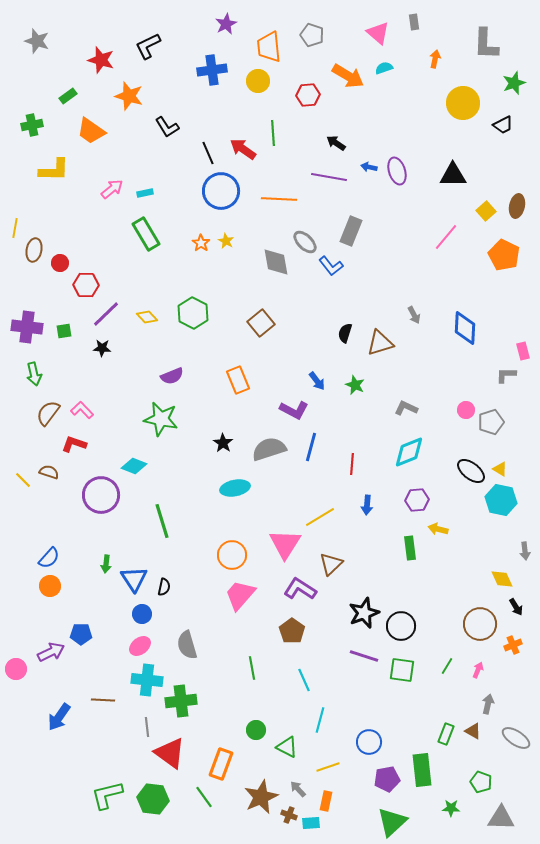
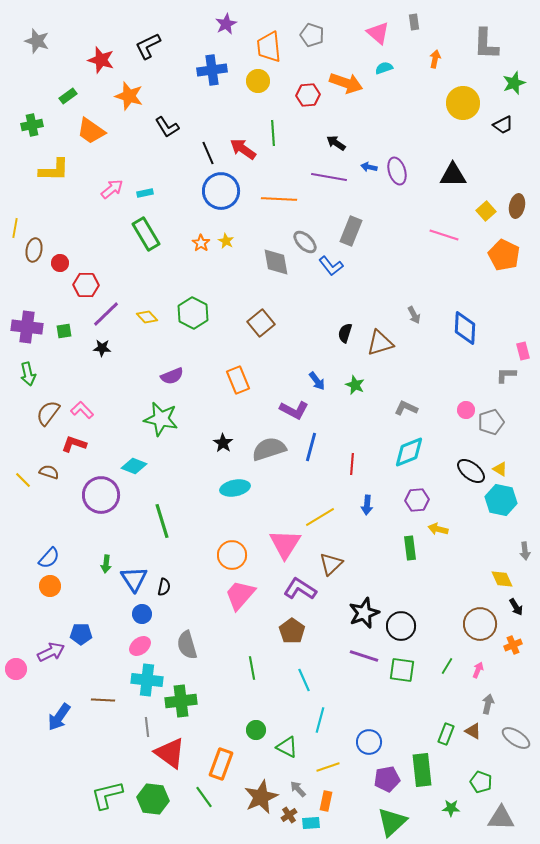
orange arrow at (348, 76): moved 2 px left, 7 px down; rotated 12 degrees counterclockwise
pink line at (446, 237): moved 2 px left, 2 px up; rotated 68 degrees clockwise
green arrow at (34, 374): moved 6 px left
brown cross at (289, 815): rotated 35 degrees clockwise
